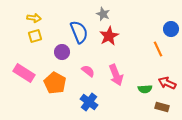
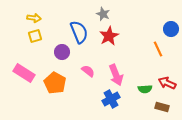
blue cross: moved 22 px right, 3 px up; rotated 24 degrees clockwise
